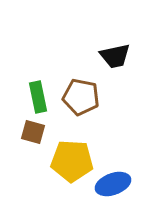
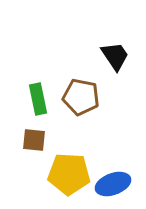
black trapezoid: rotated 112 degrees counterclockwise
green rectangle: moved 2 px down
brown square: moved 1 px right, 8 px down; rotated 10 degrees counterclockwise
yellow pentagon: moved 3 px left, 13 px down
